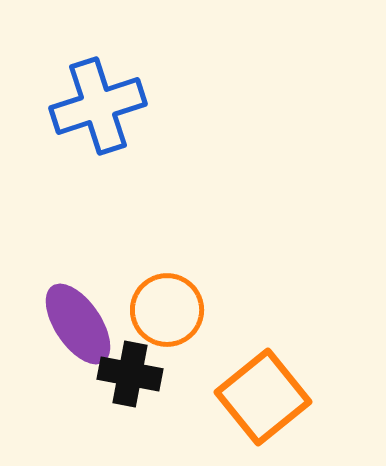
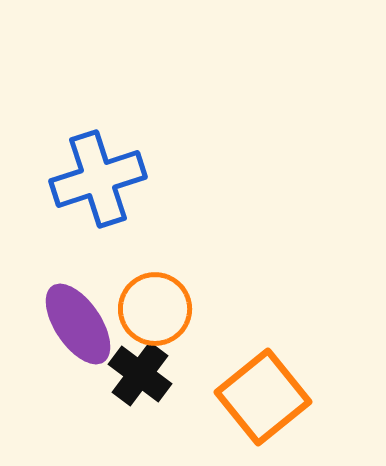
blue cross: moved 73 px down
orange circle: moved 12 px left, 1 px up
black cross: moved 10 px right; rotated 26 degrees clockwise
